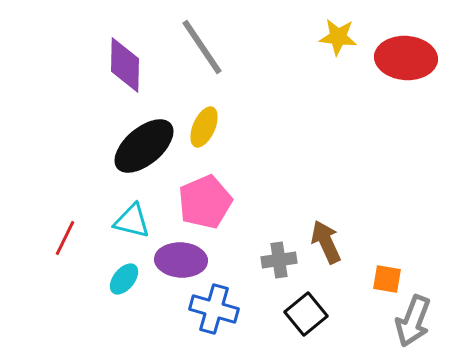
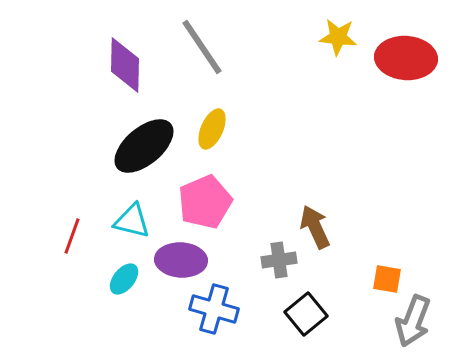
yellow ellipse: moved 8 px right, 2 px down
red line: moved 7 px right, 2 px up; rotated 6 degrees counterclockwise
brown arrow: moved 11 px left, 15 px up
